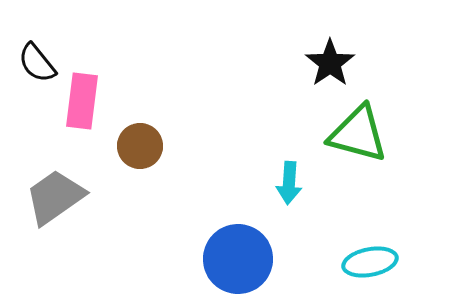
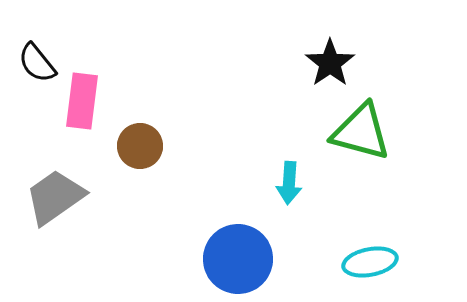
green triangle: moved 3 px right, 2 px up
